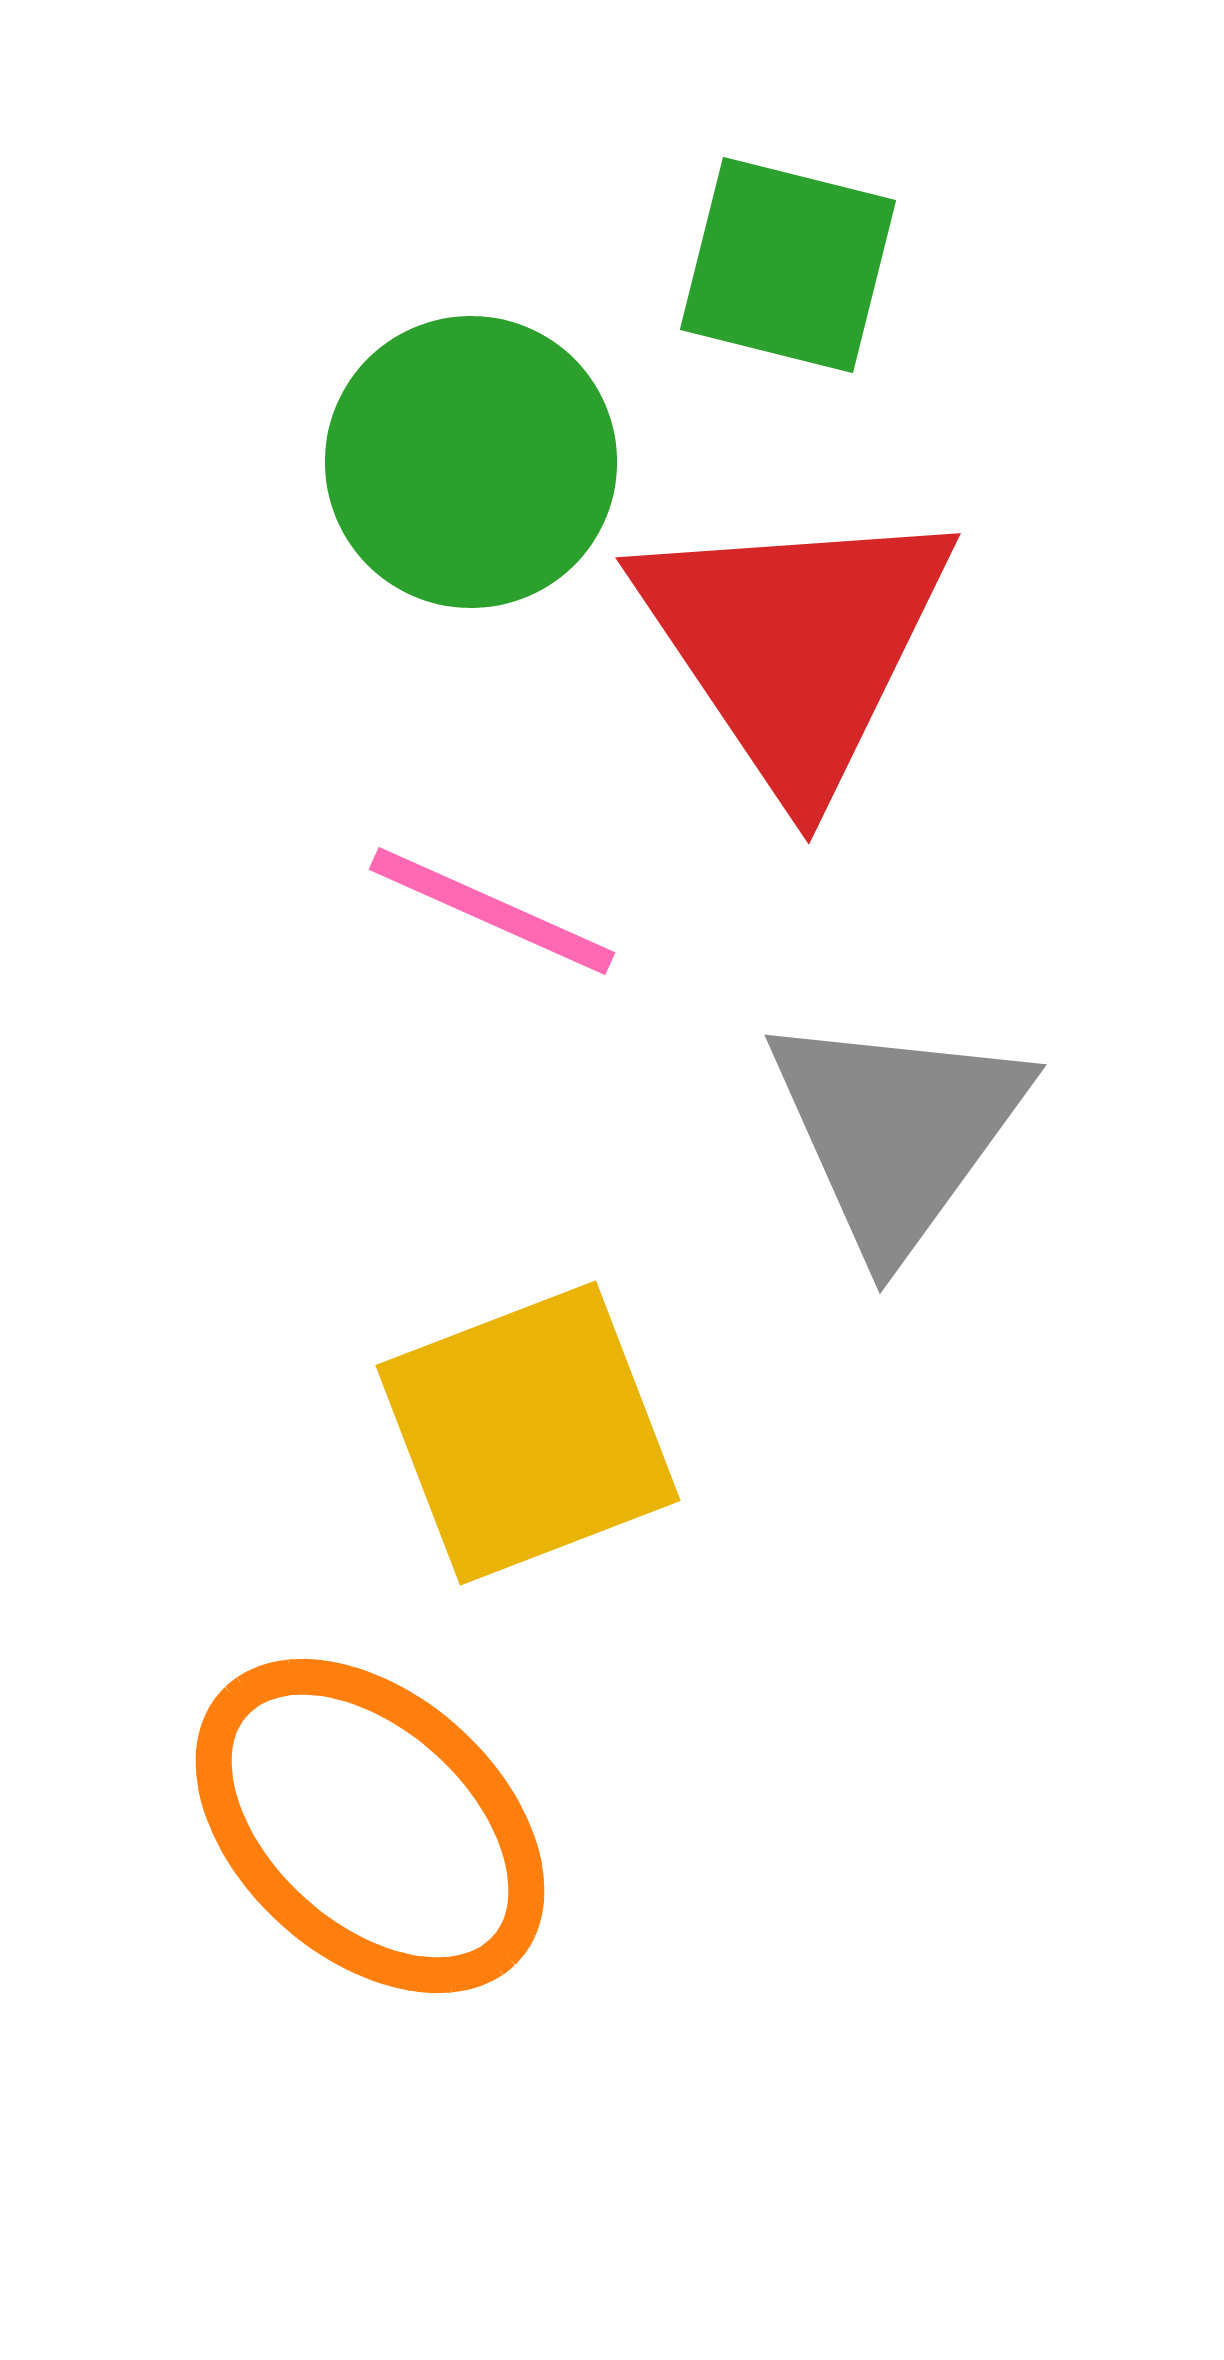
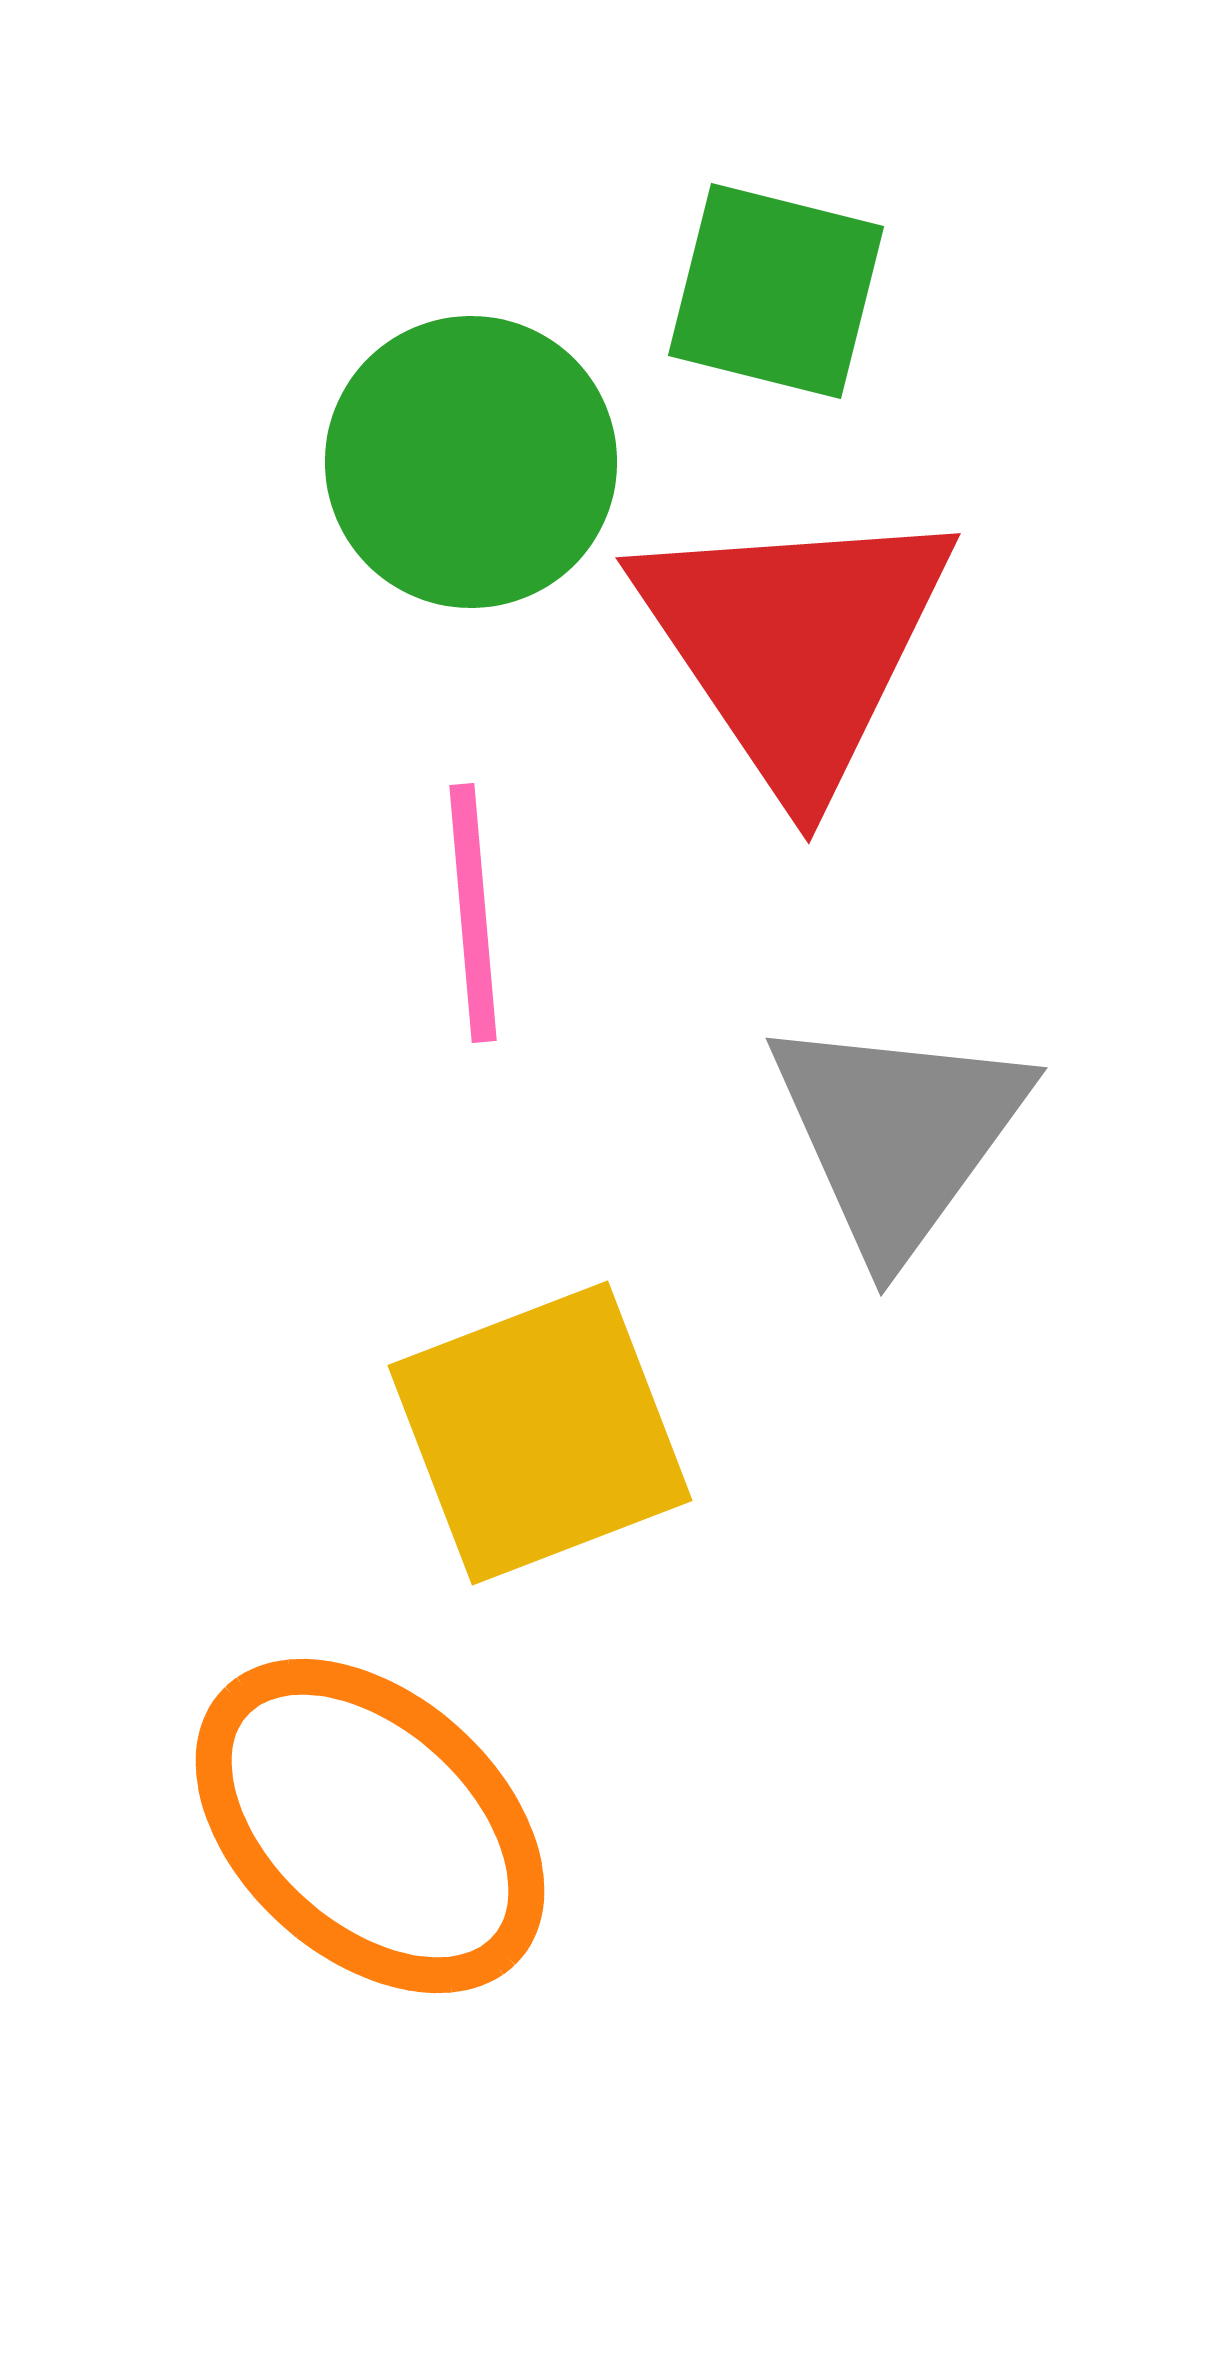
green square: moved 12 px left, 26 px down
pink line: moved 19 px left, 2 px down; rotated 61 degrees clockwise
gray triangle: moved 1 px right, 3 px down
yellow square: moved 12 px right
